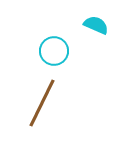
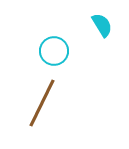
cyan semicircle: moved 6 px right; rotated 35 degrees clockwise
